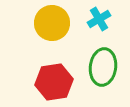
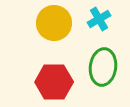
yellow circle: moved 2 px right
red hexagon: rotated 9 degrees clockwise
